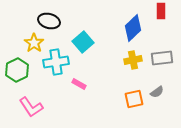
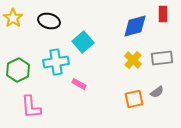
red rectangle: moved 2 px right, 3 px down
blue diamond: moved 2 px right, 2 px up; rotated 28 degrees clockwise
yellow star: moved 21 px left, 25 px up
yellow cross: rotated 36 degrees counterclockwise
green hexagon: moved 1 px right
pink L-shape: rotated 30 degrees clockwise
